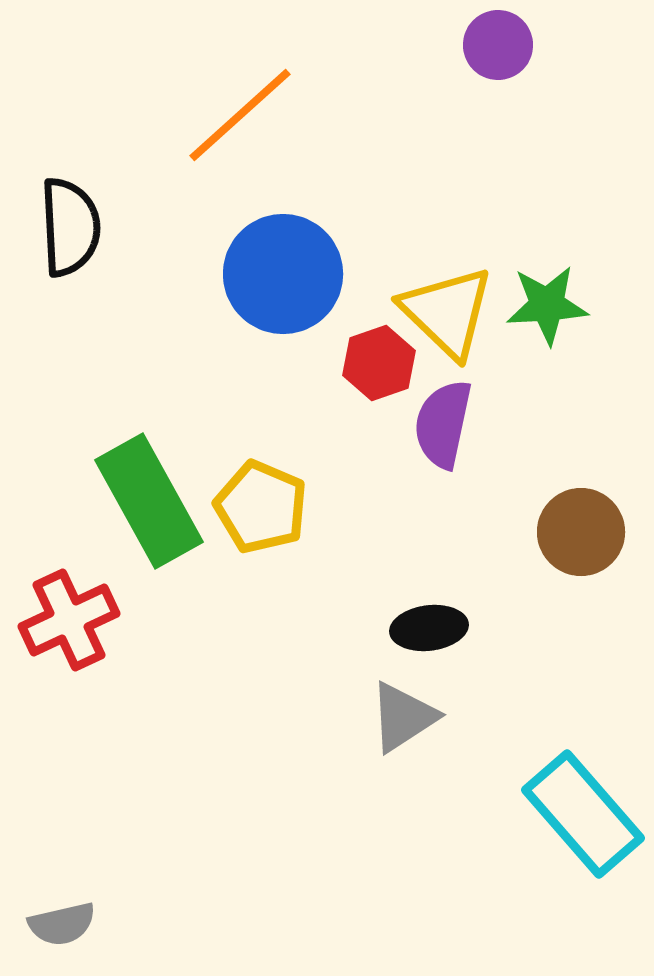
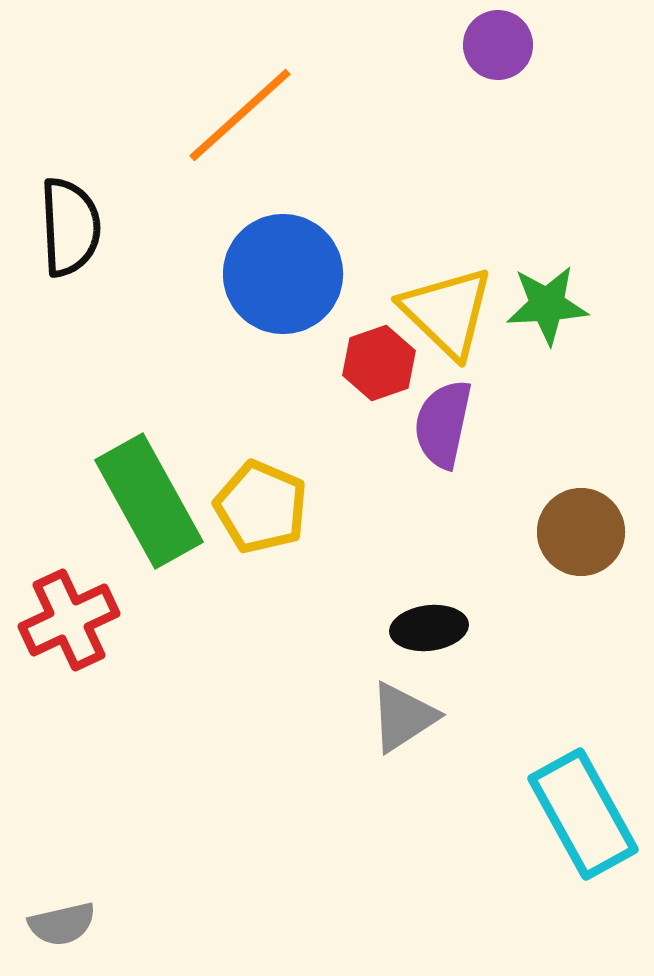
cyan rectangle: rotated 12 degrees clockwise
